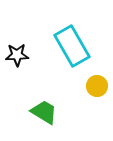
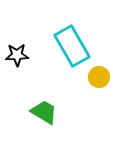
yellow circle: moved 2 px right, 9 px up
